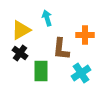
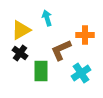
brown L-shape: moved 1 px down; rotated 60 degrees clockwise
